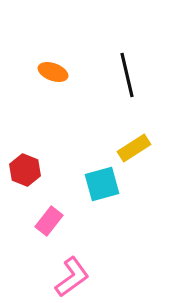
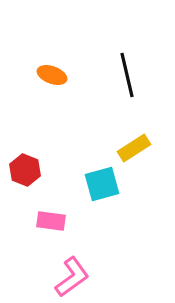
orange ellipse: moved 1 px left, 3 px down
pink rectangle: moved 2 px right; rotated 60 degrees clockwise
